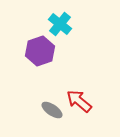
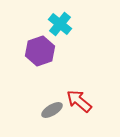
gray ellipse: rotated 65 degrees counterclockwise
